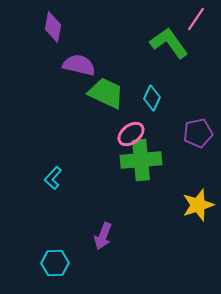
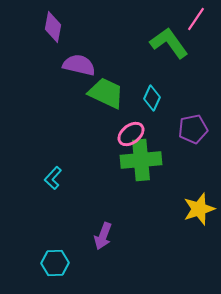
purple pentagon: moved 5 px left, 4 px up
yellow star: moved 1 px right, 4 px down
